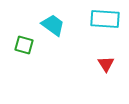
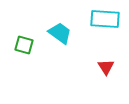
cyan trapezoid: moved 7 px right, 8 px down
red triangle: moved 3 px down
